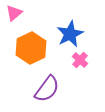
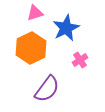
pink triangle: moved 21 px right; rotated 24 degrees clockwise
blue star: moved 4 px left, 6 px up
pink cross: rotated 14 degrees clockwise
